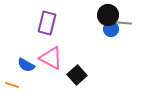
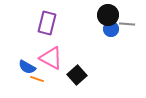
gray line: moved 3 px right, 1 px down
blue semicircle: moved 1 px right, 2 px down
orange line: moved 25 px right, 6 px up
